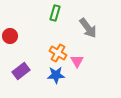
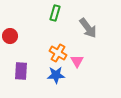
purple rectangle: rotated 48 degrees counterclockwise
